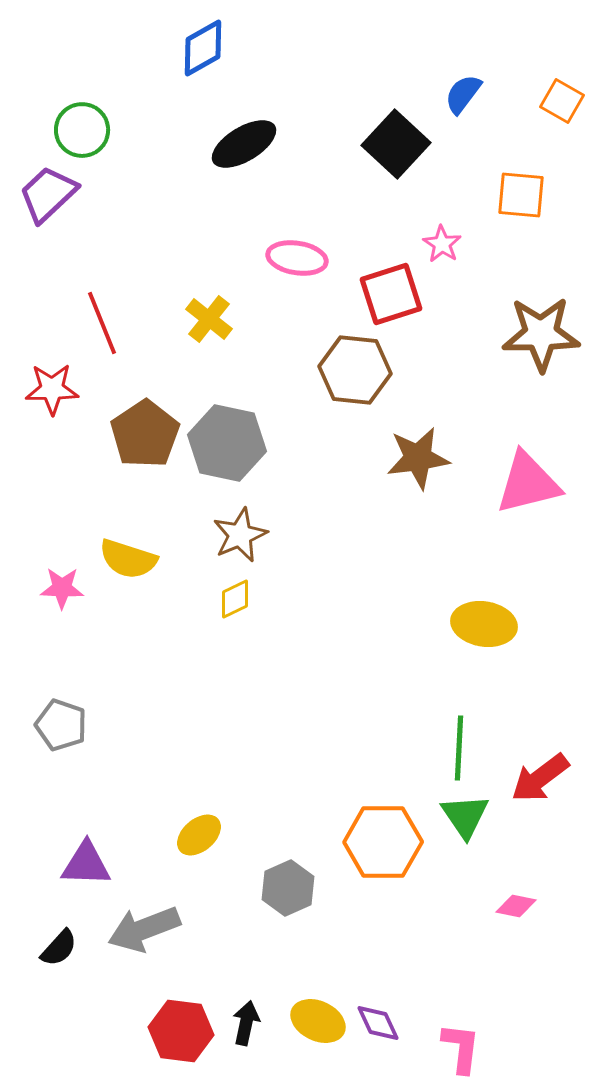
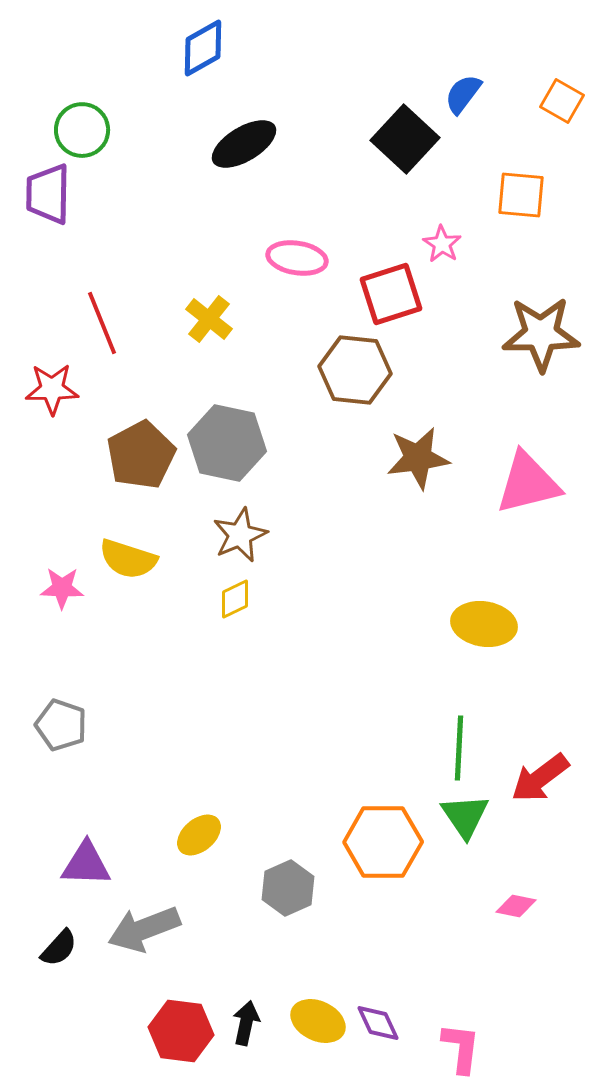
black square at (396, 144): moved 9 px right, 5 px up
purple trapezoid at (48, 194): rotated 46 degrees counterclockwise
brown pentagon at (145, 434): moved 4 px left, 21 px down; rotated 6 degrees clockwise
